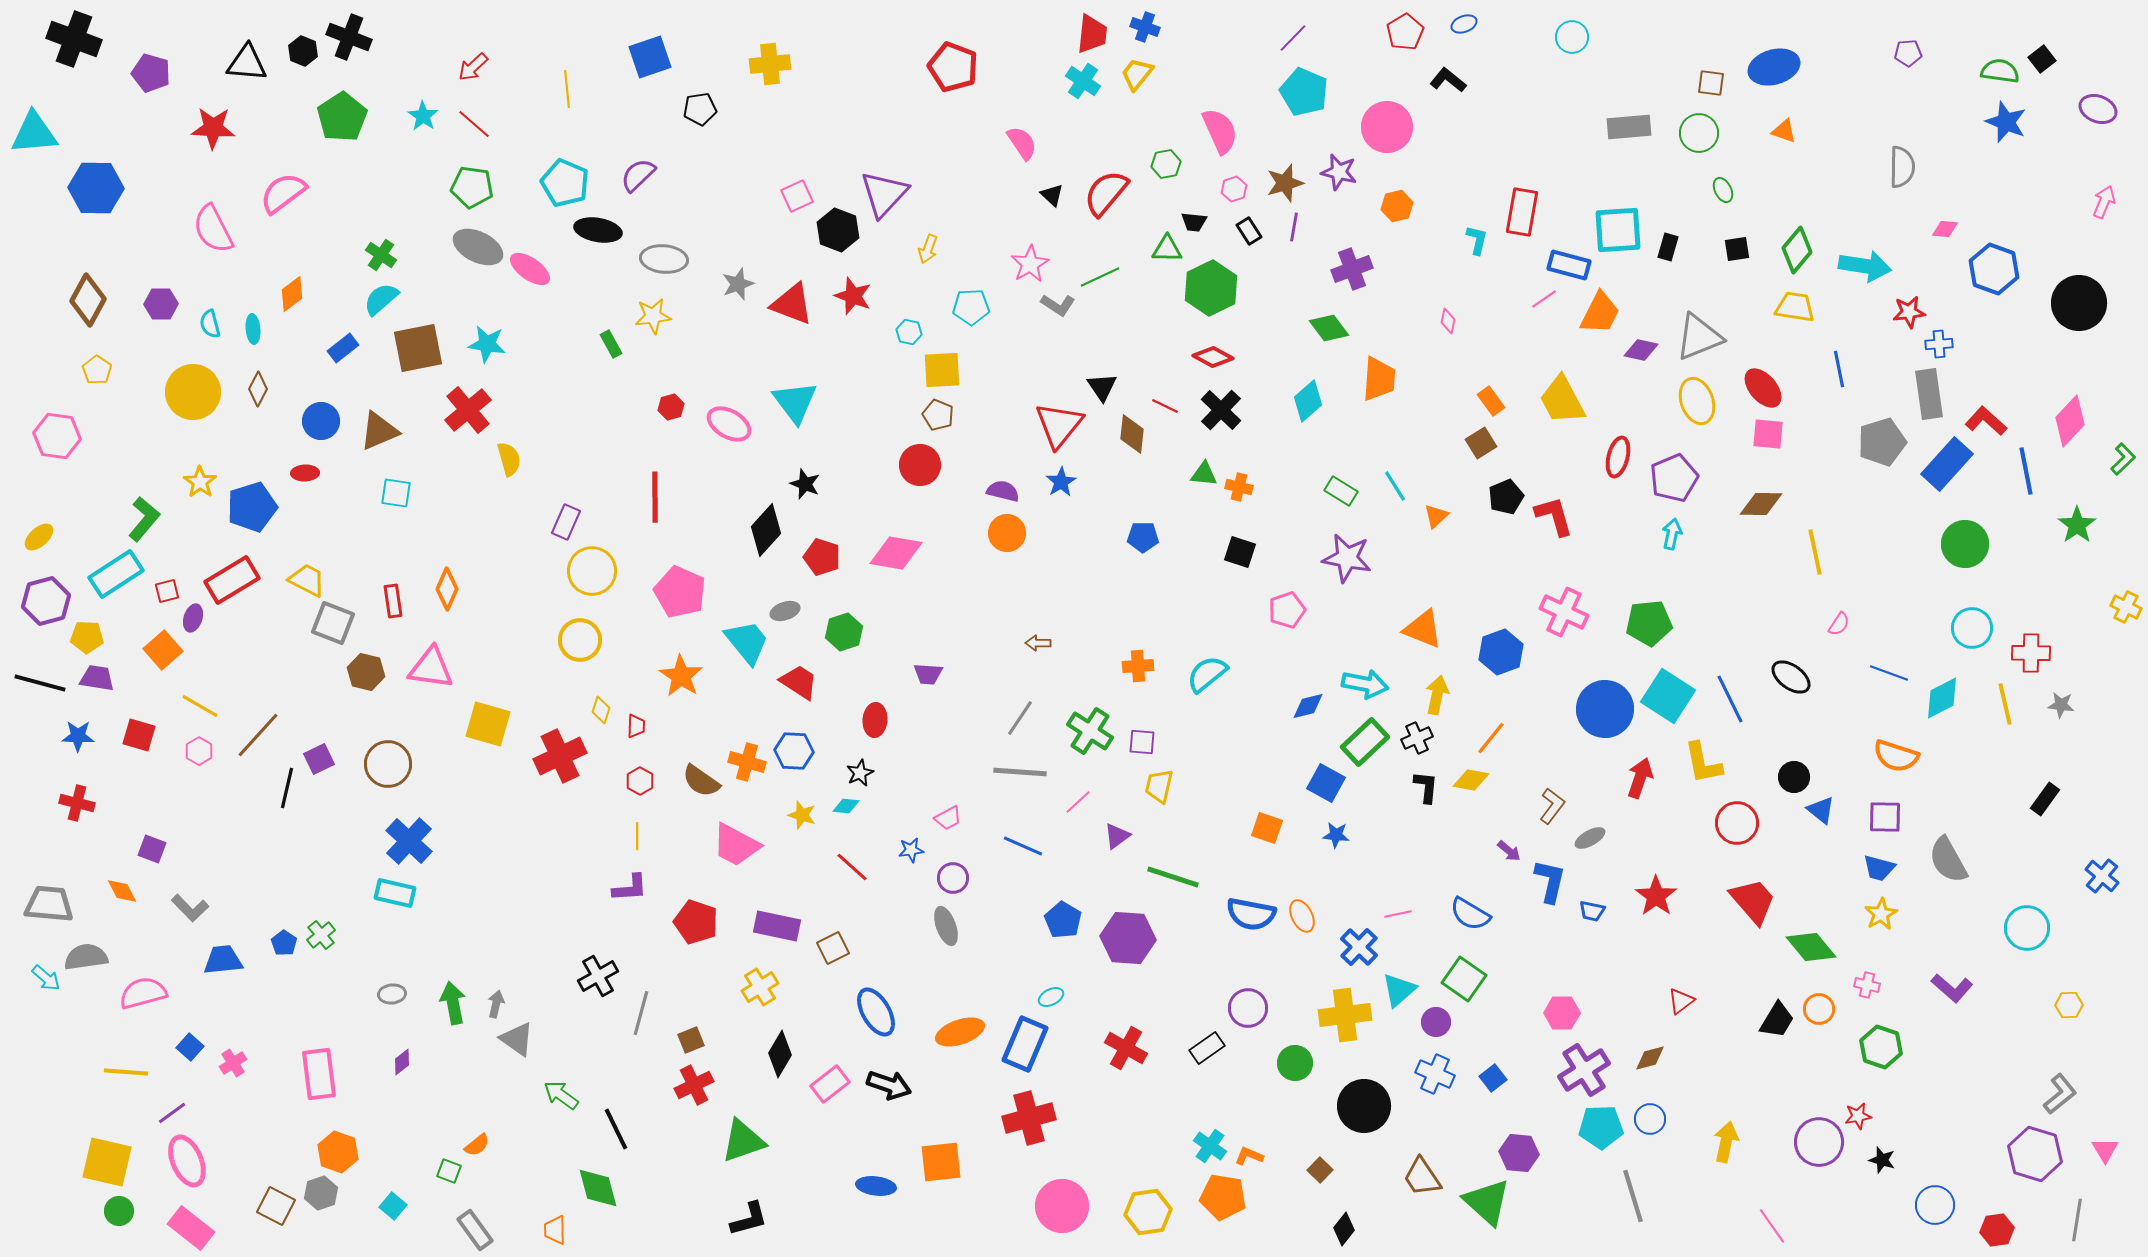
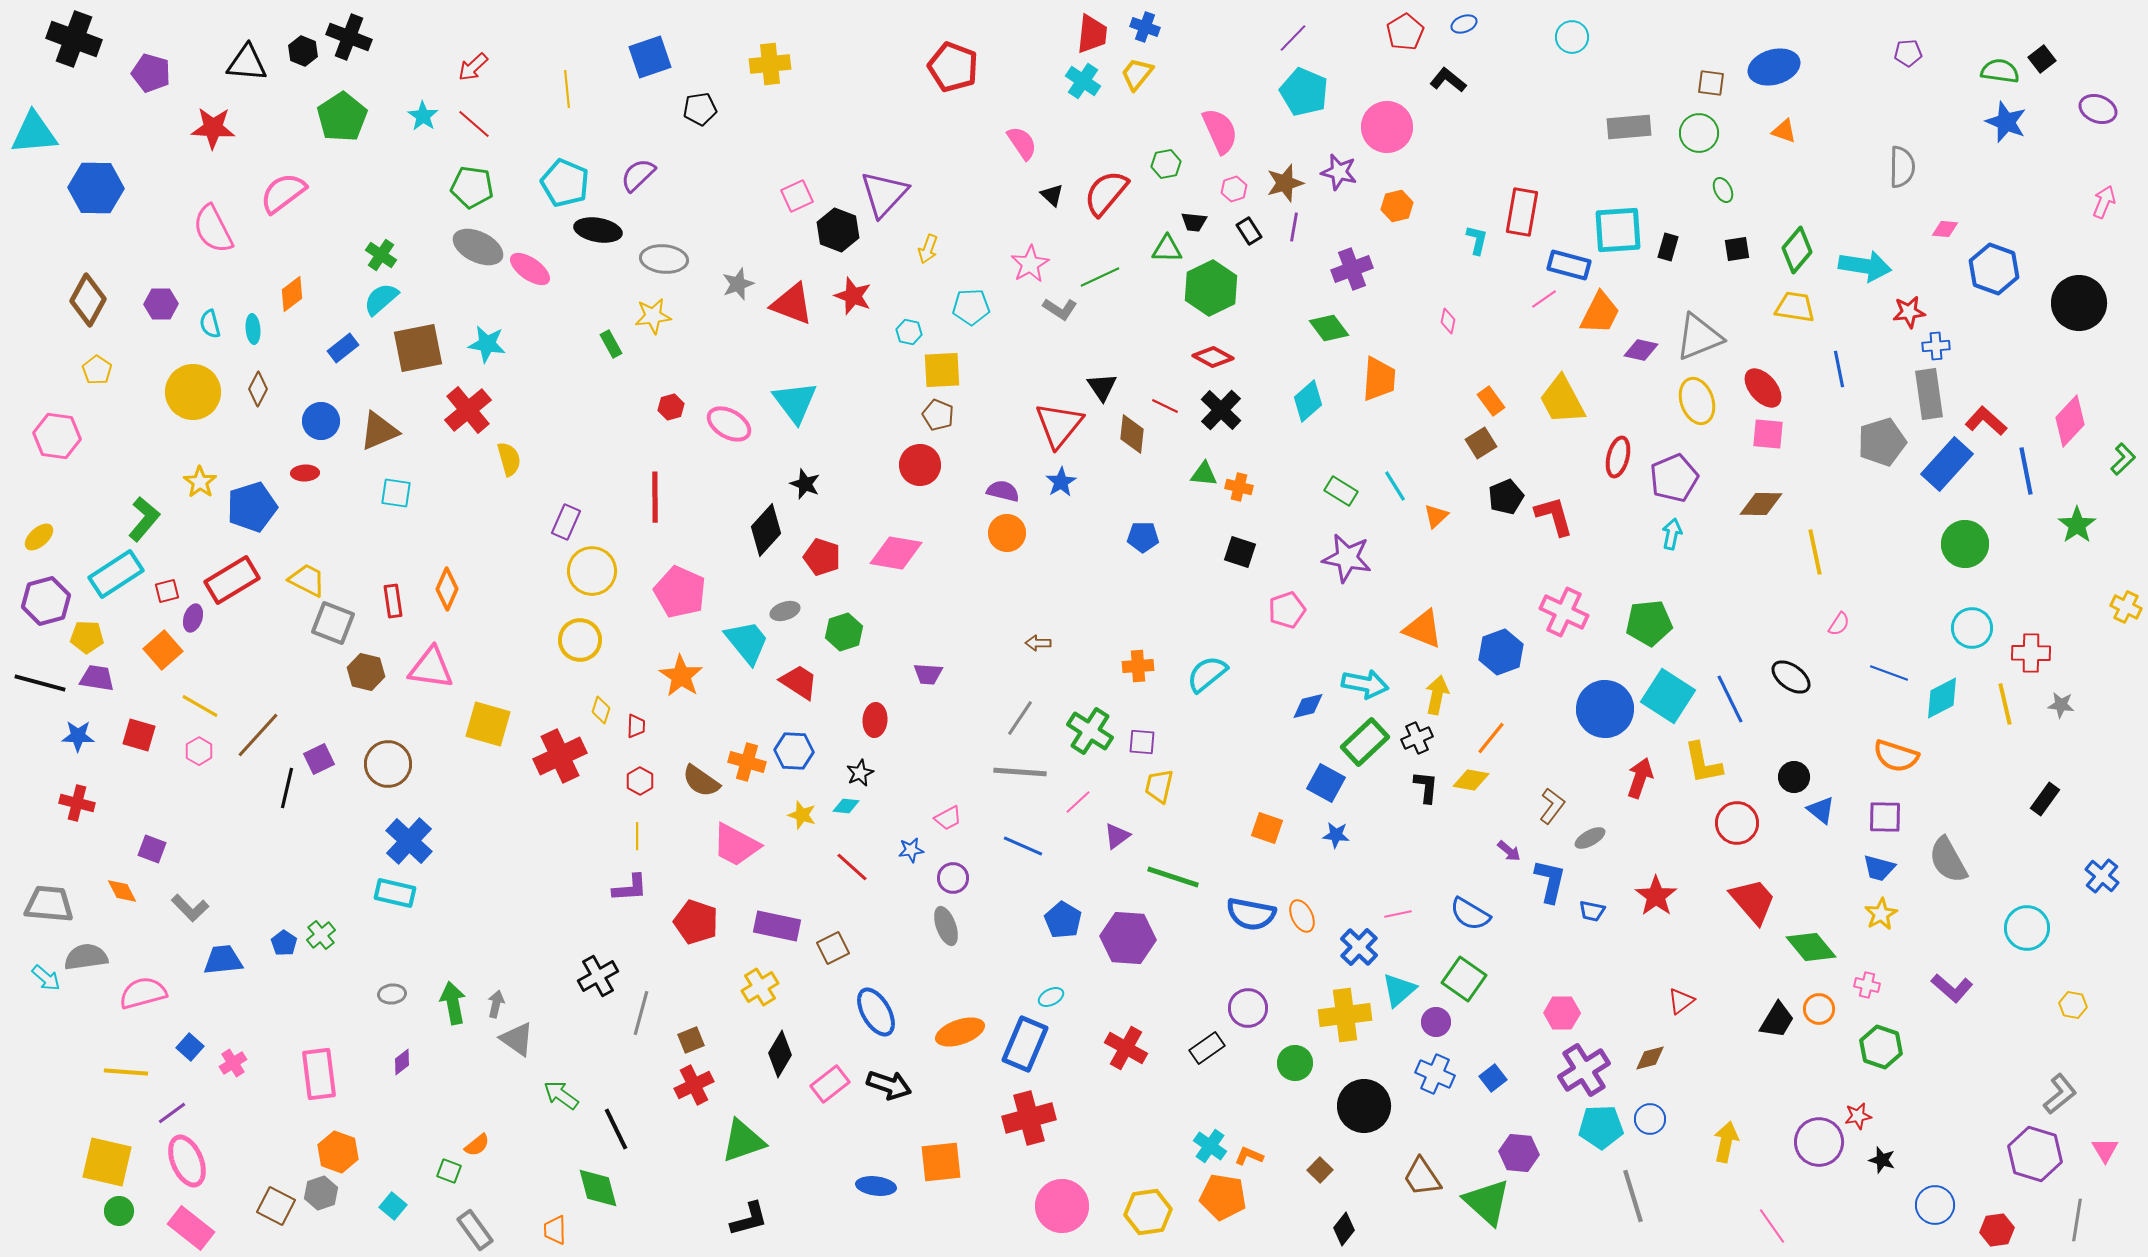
gray L-shape at (1058, 305): moved 2 px right, 4 px down
blue cross at (1939, 344): moved 3 px left, 2 px down
yellow hexagon at (2069, 1005): moved 4 px right; rotated 12 degrees clockwise
